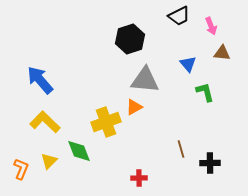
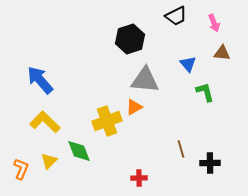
black trapezoid: moved 3 px left
pink arrow: moved 3 px right, 3 px up
yellow cross: moved 1 px right, 1 px up
